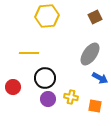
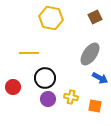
yellow hexagon: moved 4 px right, 2 px down; rotated 15 degrees clockwise
